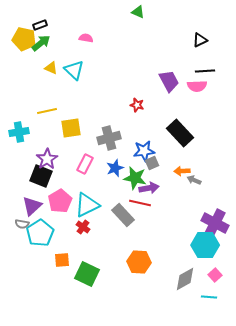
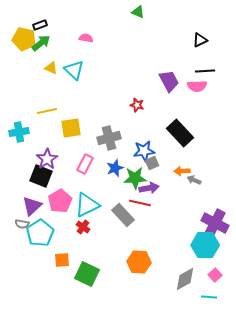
green star at (135, 178): rotated 15 degrees counterclockwise
